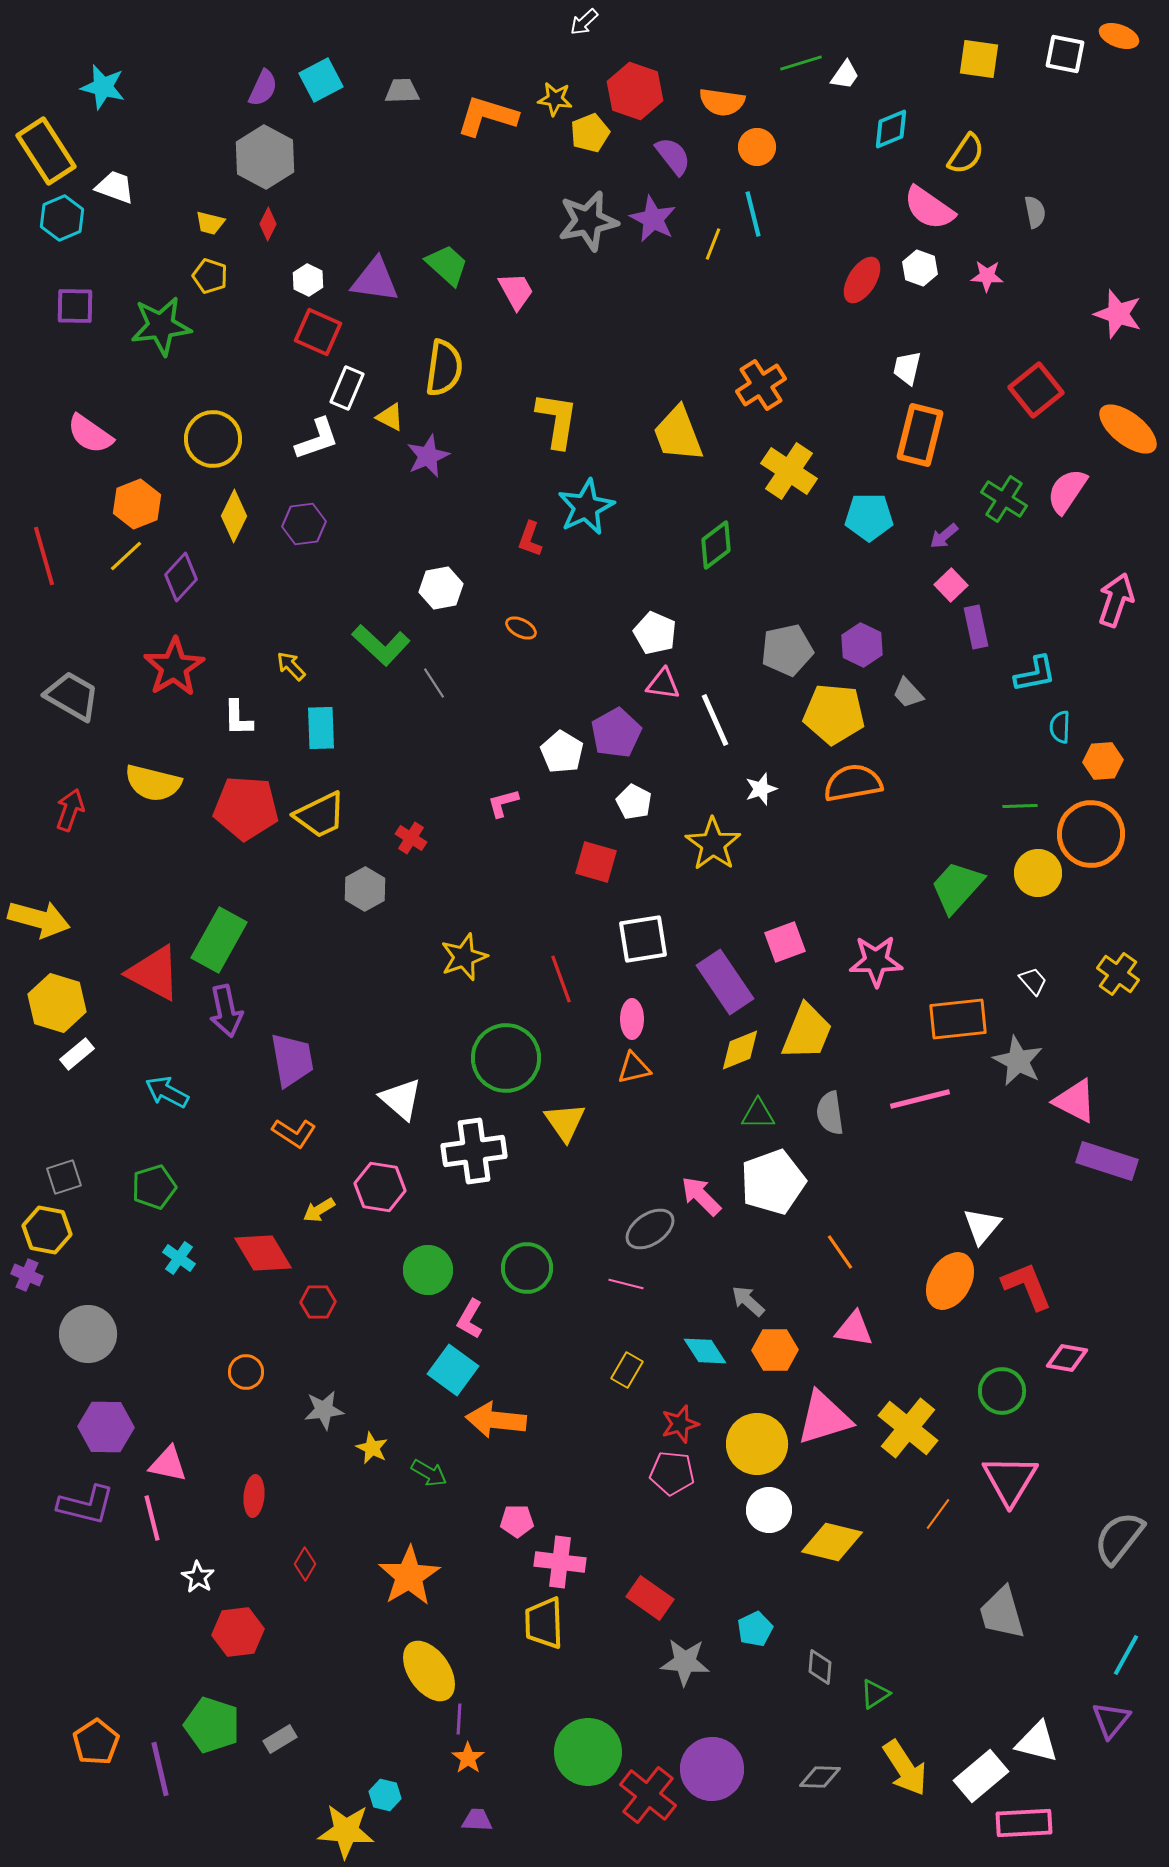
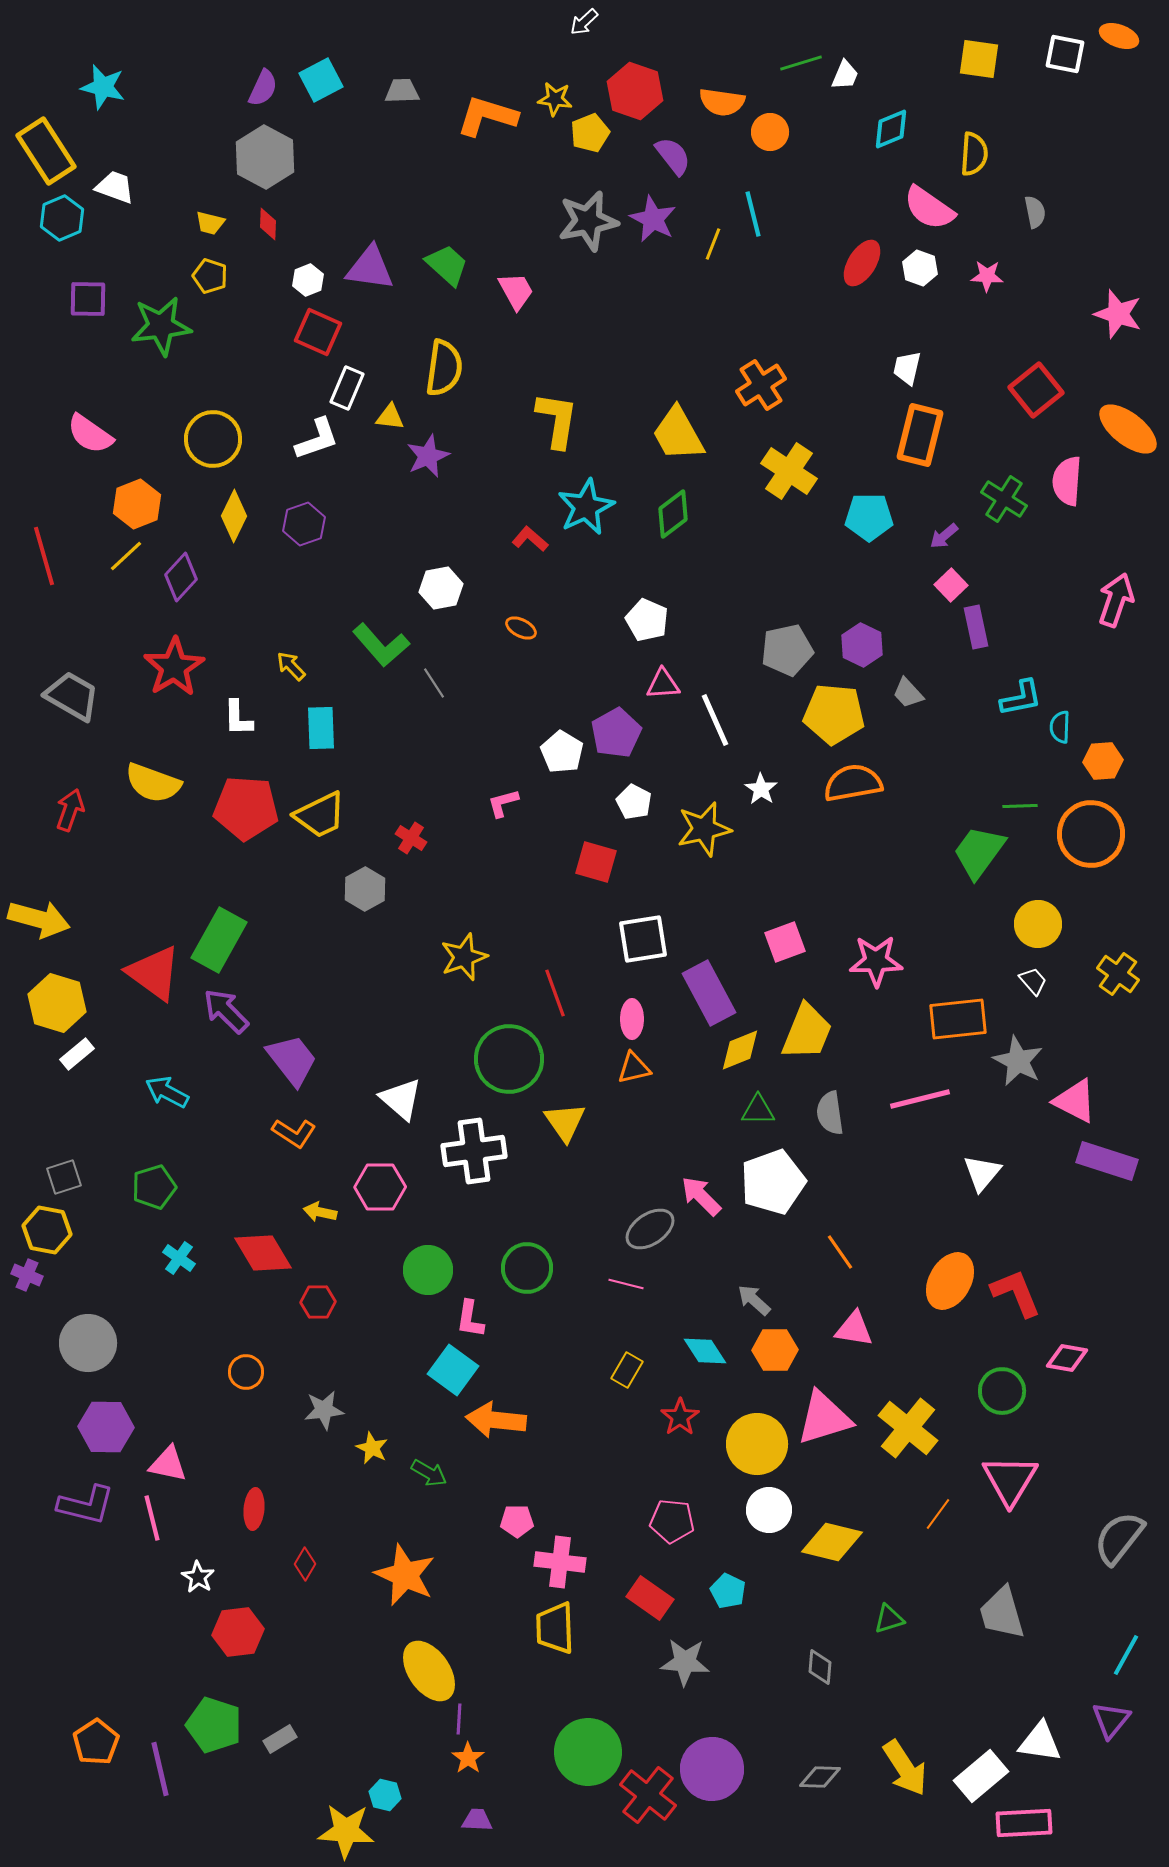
white trapezoid at (845, 75): rotated 12 degrees counterclockwise
orange circle at (757, 147): moved 13 px right, 15 px up
yellow semicircle at (966, 154): moved 8 px right; rotated 30 degrees counterclockwise
red diamond at (268, 224): rotated 24 degrees counterclockwise
white hexagon at (308, 280): rotated 12 degrees clockwise
purple triangle at (375, 280): moved 5 px left, 12 px up
red ellipse at (862, 280): moved 17 px up
purple square at (75, 306): moved 13 px right, 7 px up
yellow triangle at (390, 417): rotated 20 degrees counterclockwise
yellow trapezoid at (678, 434): rotated 8 degrees counterclockwise
pink semicircle at (1067, 491): moved 10 px up; rotated 30 degrees counterclockwise
purple hexagon at (304, 524): rotated 12 degrees counterclockwise
red L-shape at (530, 539): rotated 111 degrees clockwise
green diamond at (716, 545): moved 43 px left, 31 px up
white pentagon at (655, 633): moved 8 px left, 13 px up
green L-shape at (381, 645): rotated 6 degrees clockwise
cyan L-shape at (1035, 674): moved 14 px left, 24 px down
pink triangle at (663, 684): rotated 12 degrees counterclockwise
yellow semicircle at (153, 783): rotated 6 degrees clockwise
white star at (761, 789): rotated 20 degrees counterclockwise
yellow star at (713, 844): moved 9 px left, 15 px up; rotated 24 degrees clockwise
yellow circle at (1038, 873): moved 51 px down
green trapezoid at (957, 887): moved 22 px right, 35 px up; rotated 6 degrees counterclockwise
red triangle at (154, 973): rotated 8 degrees clockwise
red line at (561, 979): moved 6 px left, 14 px down
purple rectangle at (725, 982): moved 16 px left, 11 px down; rotated 6 degrees clockwise
purple arrow at (226, 1011): rotated 147 degrees clockwise
green circle at (506, 1058): moved 3 px right, 1 px down
purple trapezoid at (292, 1060): rotated 28 degrees counterclockwise
green triangle at (758, 1114): moved 4 px up
pink hexagon at (380, 1187): rotated 9 degrees counterclockwise
yellow arrow at (319, 1210): moved 1 px right, 2 px down; rotated 44 degrees clockwise
white triangle at (982, 1226): moved 53 px up
red L-shape at (1027, 1286): moved 11 px left, 7 px down
gray arrow at (748, 1301): moved 6 px right, 1 px up
pink L-shape at (470, 1319): rotated 21 degrees counterclockwise
gray circle at (88, 1334): moved 9 px down
red star at (680, 1424): moved 7 px up; rotated 18 degrees counterclockwise
pink pentagon at (672, 1473): moved 48 px down
red ellipse at (254, 1496): moved 13 px down
orange star at (409, 1576): moved 4 px left, 1 px up; rotated 16 degrees counterclockwise
yellow trapezoid at (544, 1623): moved 11 px right, 5 px down
cyan pentagon at (755, 1629): moved 27 px left, 38 px up; rotated 20 degrees counterclockwise
green triangle at (875, 1694): moved 14 px right, 75 px up; rotated 16 degrees clockwise
green pentagon at (212, 1725): moved 2 px right
white triangle at (1037, 1742): moved 3 px right; rotated 6 degrees counterclockwise
